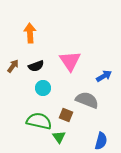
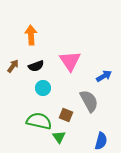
orange arrow: moved 1 px right, 2 px down
gray semicircle: moved 2 px right, 1 px down; rotated 40 degrees clockwise
